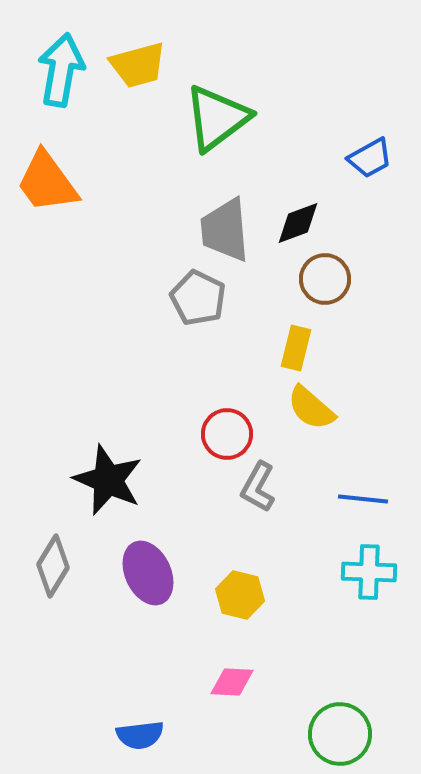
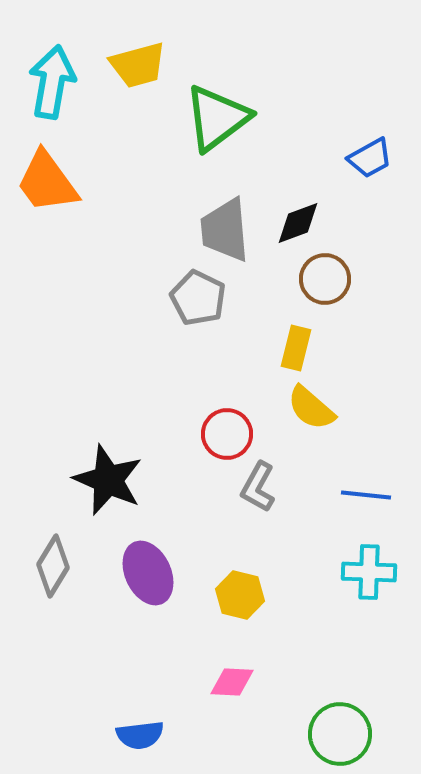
cyan arrow: moved 9 px left, 12 px down
blue line: moved 3 px right, 4 px up
